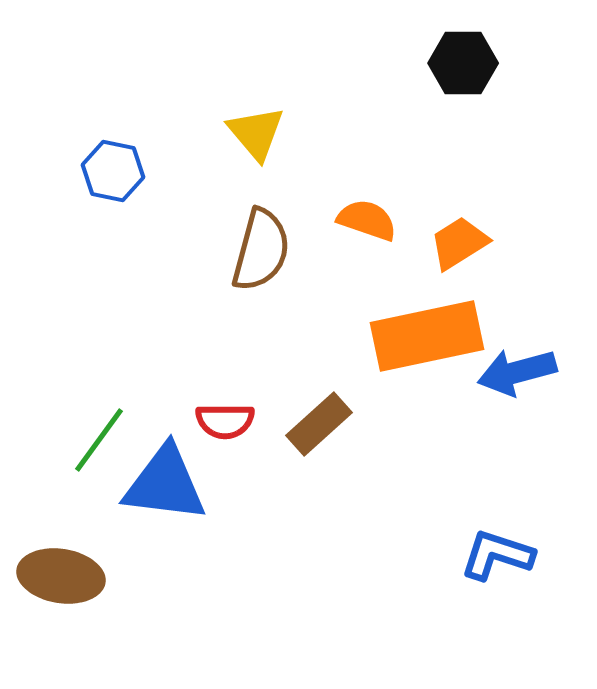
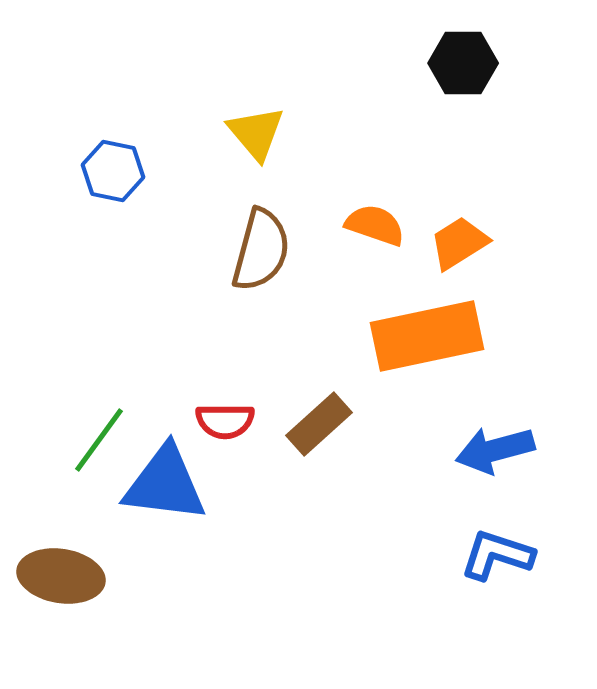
orange semicircle: moved 8 px right, 5 px down
blue arrow: moved 22 px left, 78 px down
